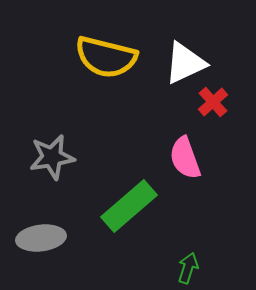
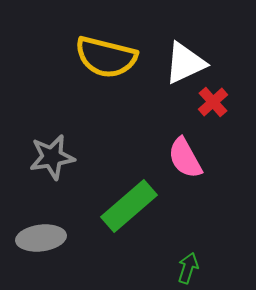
pink semicircle: rotated 9 degrees counterclockwise
